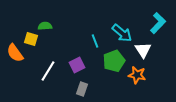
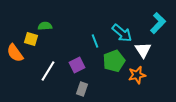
orange star: rotated 24 degrees counterclockwise
